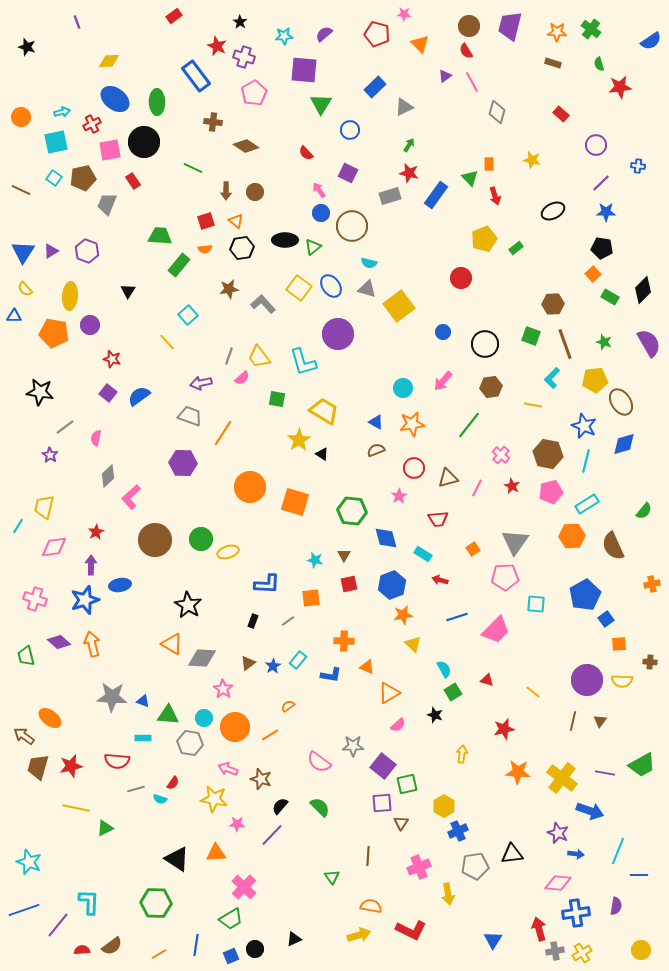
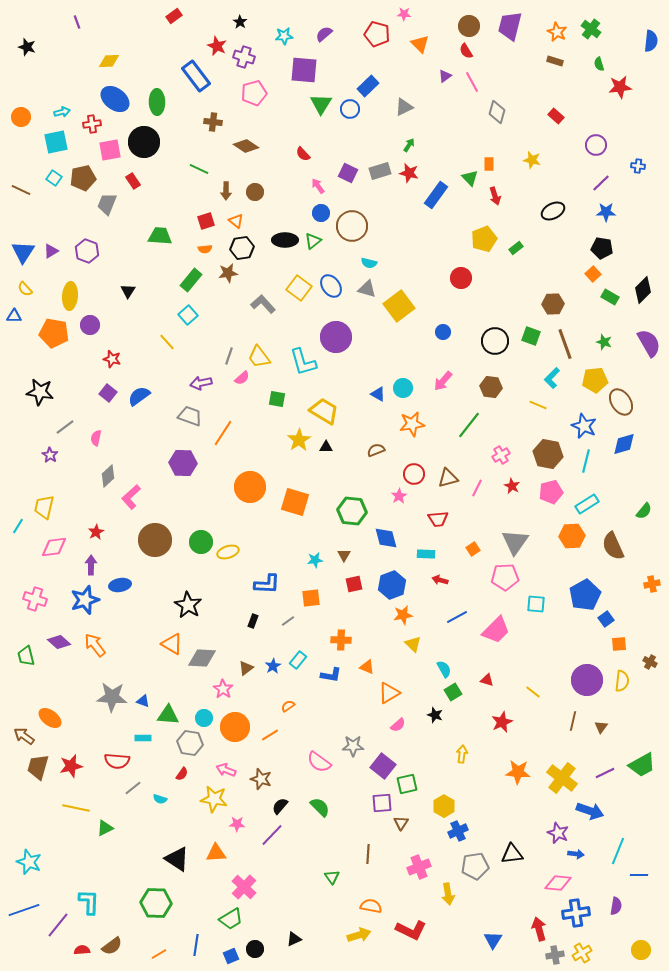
orange star at (557, 32): rotated 24 degrees clockwise
blue semicircle at (651, 41): rotated 50 degrees counterclockwise
brown rectangle at (553, 63): moved 2 px right, 2 px up
blue rectangle at (375, 87): moved 7 px left, 1 px up
pink pentagon at (254, 93): rotated 15 degrees clockwise
red rectangle at (561, 114): moved 5 px left, 2 px down
red cross at (92, 124): rotated 18 degrees clockwise
blue circle at (350, 130): moved 21 px up
red semicircle at (306, 153): moved 3 px left, 1 px down
green line at (193, 168): moved 6 px right, 1 px down
pink arrow at (319, 190): moved 1 px left, 4 px up
gray rectangle at (390, 196): moved 10 px left, 25 px up
green triangle at (313, 247): moved 6 px up
green rectangle at (179, 265): moved 12 px right, 15 px down
brown star at (229, 289): moved 1 px left, 16 px up
purple circle at (338, 334): moved 2 px left, 3 px down
black circle at (485, 344): moved 10 px right, 3 px up
brown hexagon at (491, 387): rotated 15 degrees clockwise
yellow line at (533, 405): moved 5 px right; rotated 12 degrees clockwise
blue triangle at (376, 422): moved 2 px right, 28 px up
black triangle at (322, 454): moved 4 px right, 7 px up; rotated 32 degrees counterclockwise
pink cross at (501, 455): rotated 18 degrees clockwise
red circle at (414, 468): moved 6 px down
green circle at (201, 539): moved 3 px down
cyan rectangle at (423, 554): moved 3 px right; rotated 30 degrees counterclockwise
cyan star at (315, 560): rotated 21 degrees counterclockwise
red square at (349, 584): moved 5 px right
blue line at (457, 617): rotated 10 degrees counterclockwise
orange cross at (344, 641): moved 3 px left, 1 px up
orange arrow at (92, 644): moved 3 px right, 1 px down; rotated 25 degrees counterclockwise
brown cross at (650, 662): rotated 24 degrees clockwise
brown triangle at (248, 663): moved 2 px left, 5 px down
yellow semicircle at (622, 681): rotated 85 degrees counterclockwise
brown triangle at (600, 721): moved 1 px right, 6 px down
red star at (504, 729): moved 2 px left, 7 px up; rotated 10 degrees counterclockwise
pink arrow at (228, 769): moved 2 px left, 1 px down
purple line at (605, 773): rotated 36 degrees counterclockwise
red semicircle at (173, 783): moved 9 px right, 9 px up
gray line at (136, 789): moved 3 px left, 1 px up; rotated 24 degrees counterclockwise
brown line at (368, 856): moved 2 px up
gray cross at (555, 951): moved 4 px down
